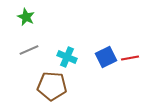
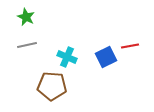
gray line: moved 2 px left, 5 px up; rotated 12 degrees clockwise
red line: moved 12 px up
